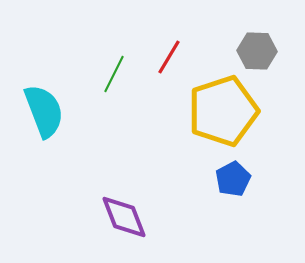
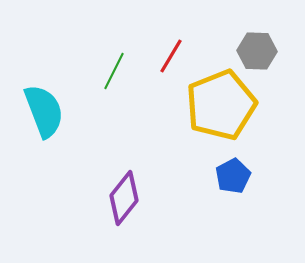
red line: moved 2 px right, 1 px up
green line: moved 3 px up
yellow pentagon: moved 2 px left, 6 px up; rotated 4 degrees counterclockwise
blue pentagon: moved 3 px up
purple diamond: moved 19 px up; rotated 60 degrees clockwise
